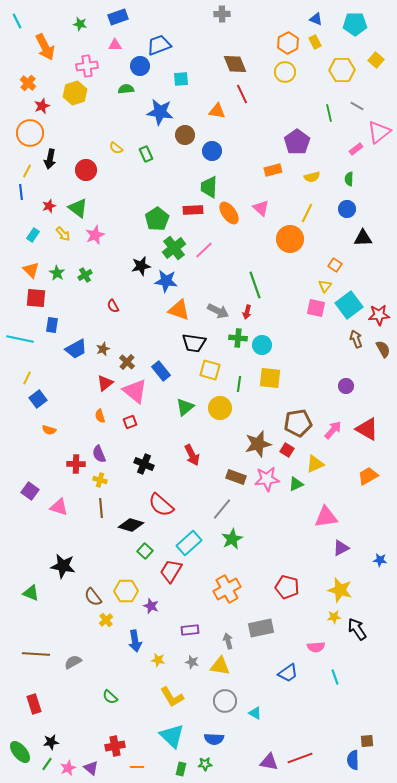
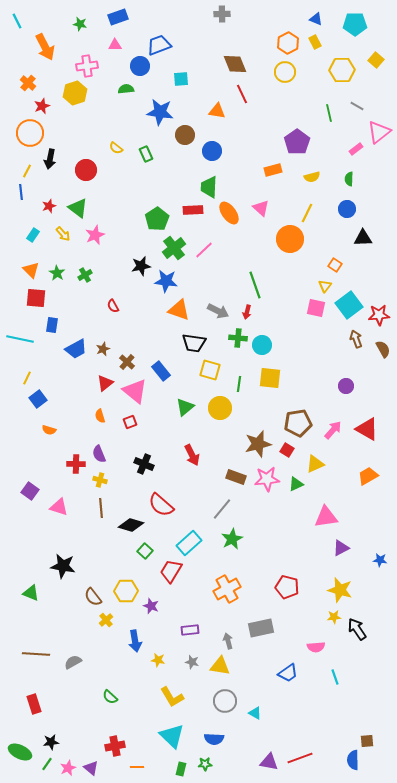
green ellipse at (20, 752): rotated 25 degrees counterclockwise
